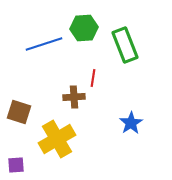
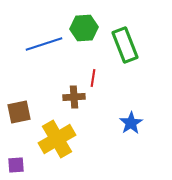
brown square: rotated 30 degrees counterclockwise
